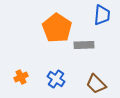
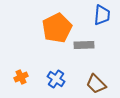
orange pentagon: rotated 12 degrees clockwise
